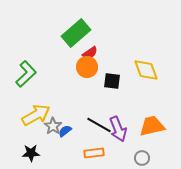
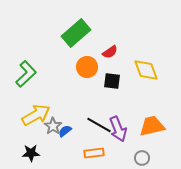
red semicircle: moved 20 px right, 1 px up
